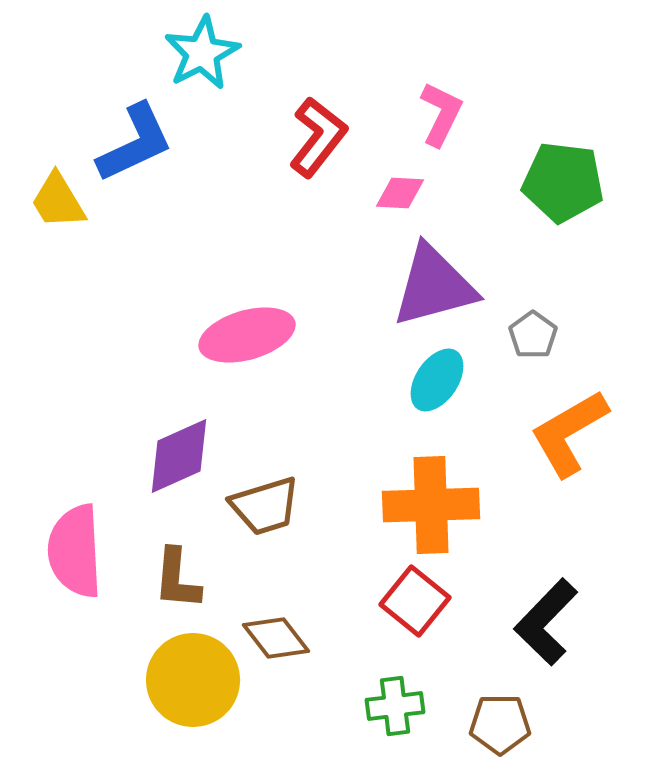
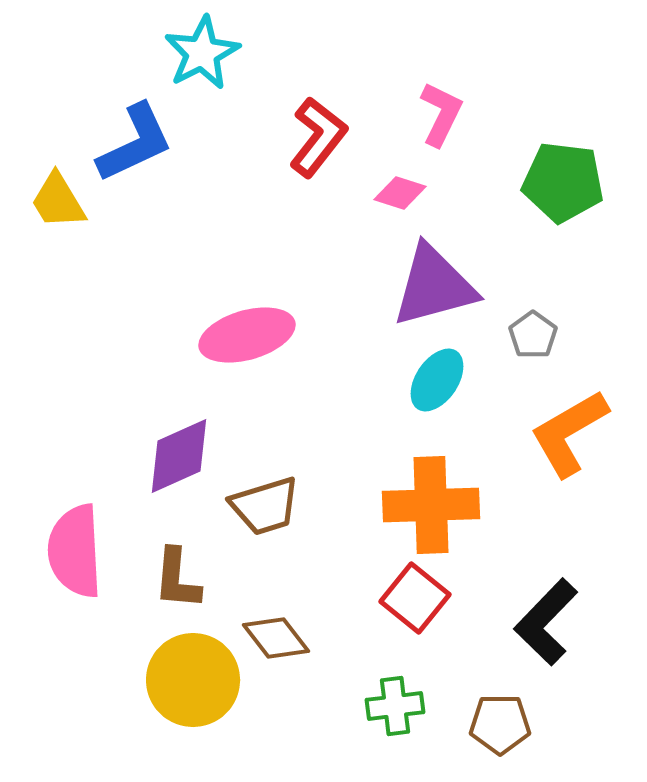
pink diamond: rotated 15 degrees clockwise
red square: moved 3 px up
